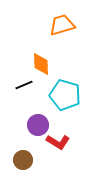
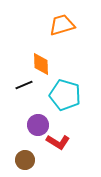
brown circle: moved 2 px right
